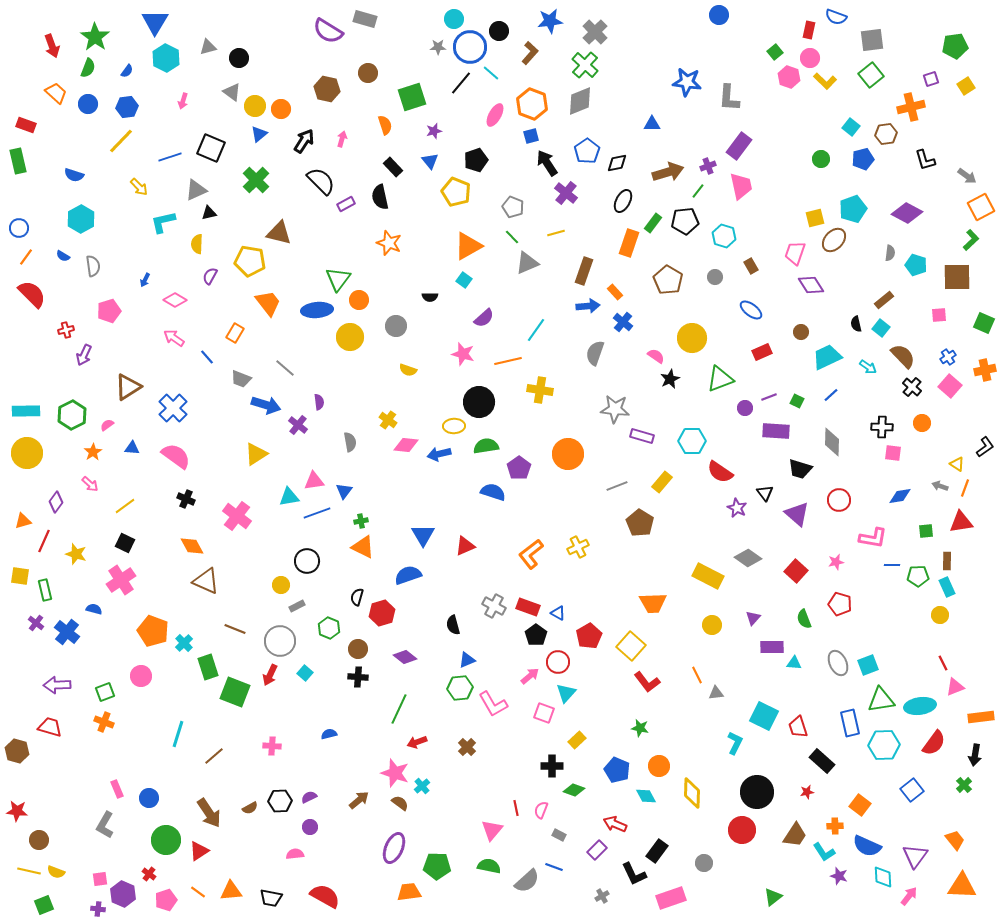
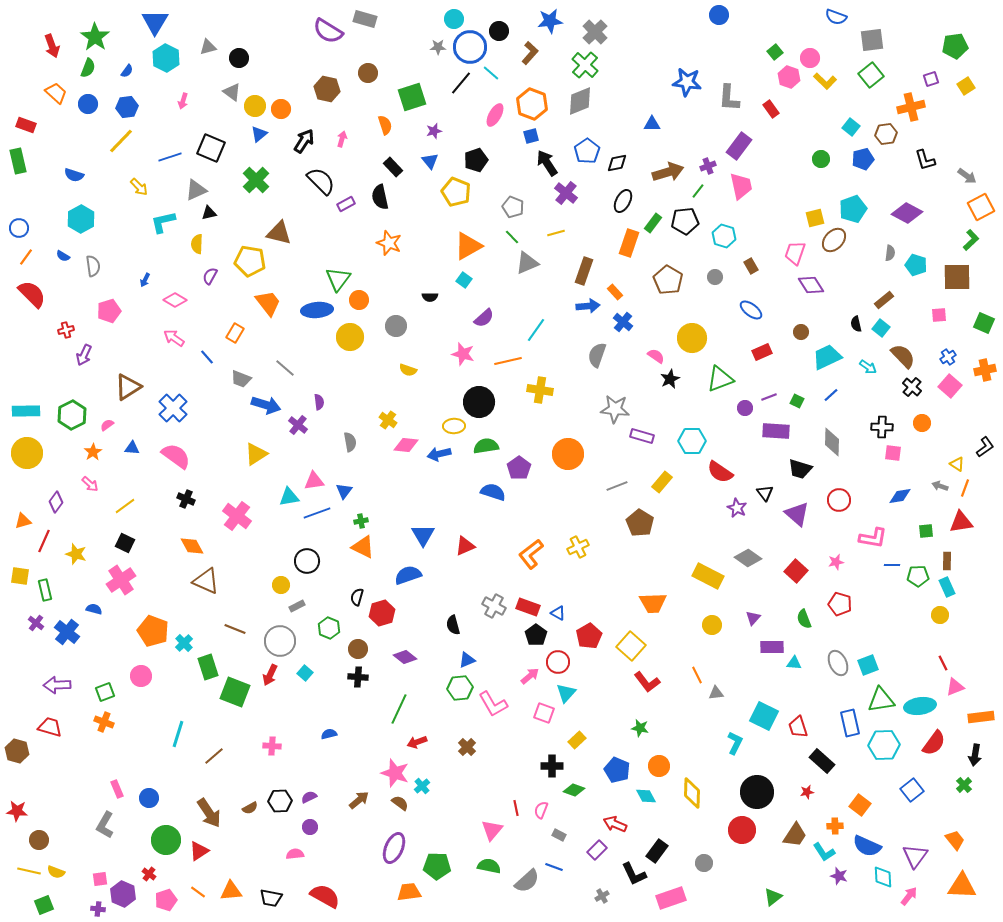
red rectangle at (809, 30): moved 38 px left, 79 px down; rotated 48 degrees counterclockwise
gray semicircle at (595, 353): moved 2 px right, 2 px down
